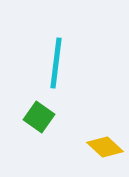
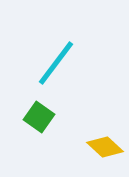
cyan line: rotated 30 degrees clockwise
